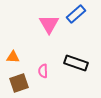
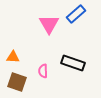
black rectangle: moved 3 px left
brown square: moved 2 px left, 1 px up; rotated 36 degrees clockwise
